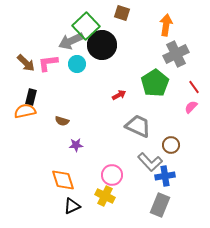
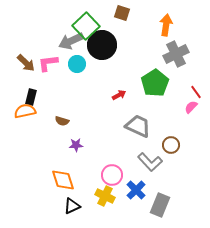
red line: moved 2 px right, 5 px down
blue cross: moved 29 px left, 14 px down; rotated 36 degrees counterclockwise
